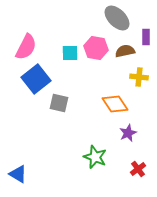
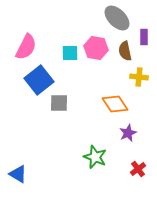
purple rectangle: moved 2 px left
brown semicircle: rotated 90 degrees counterclockwise
blue square: moved 3 px right, 1 px down
gray square: rotated 12 degrees counterclockwise
